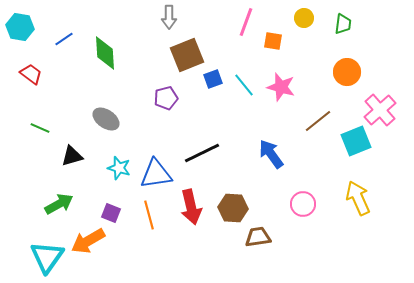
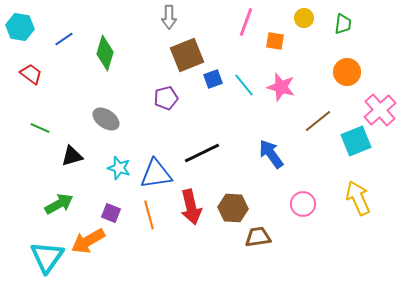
orange square: moved 2 px right
green diamond: rotated 20 degrees clockwise
